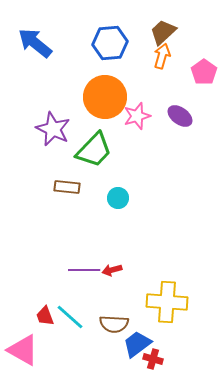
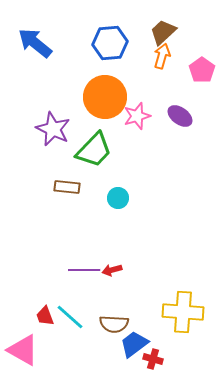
pink pentagon: moved 2 px left, 2 px up
yellow cross: moved 16 px right, 10 px down
blue trapezoid: moved 3 px left
